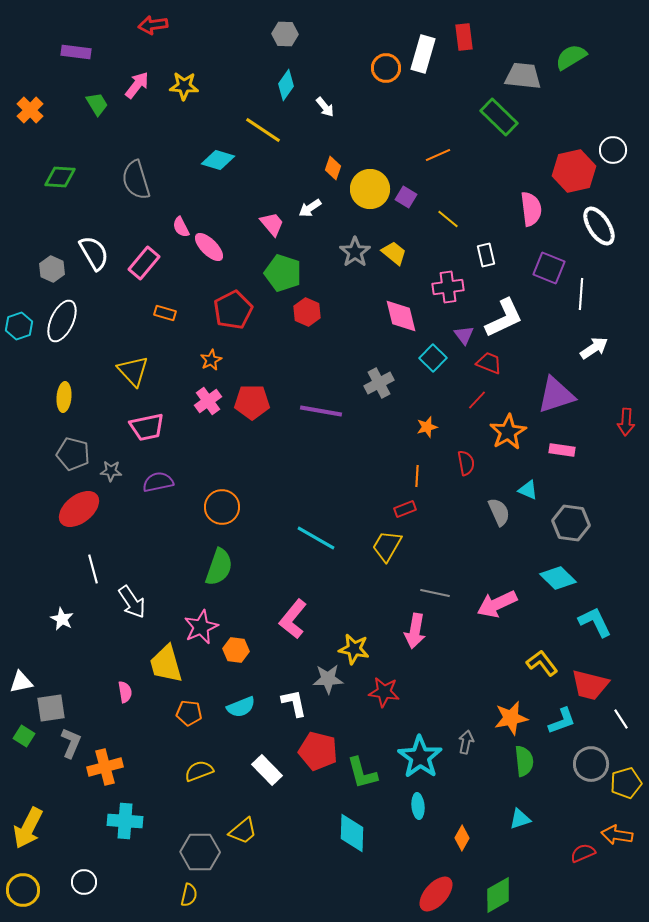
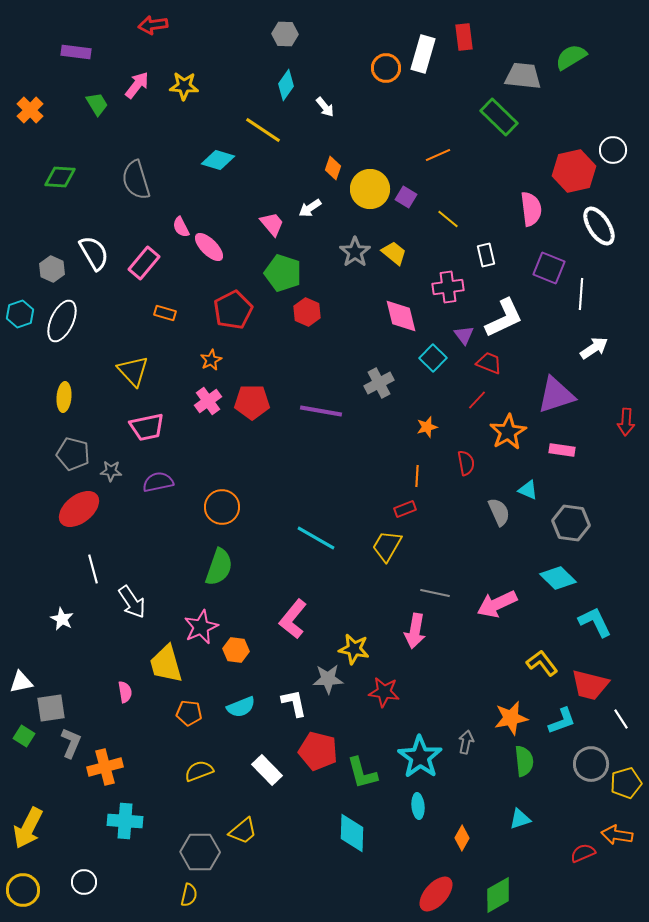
cyan hexagon at (19, 326): moved 1 px right, 12 px up
